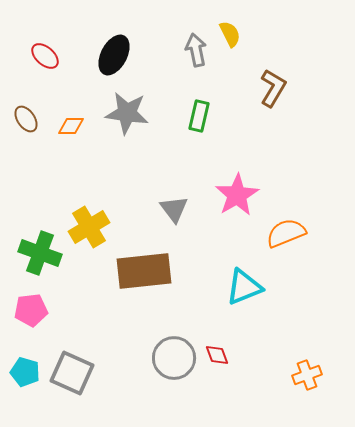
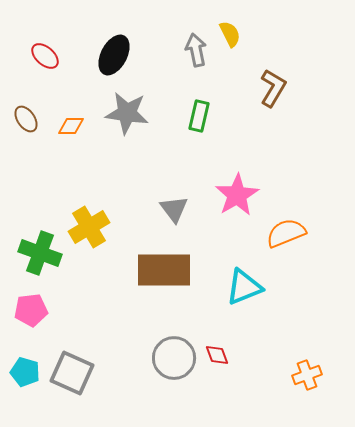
brown rectangle: moved 20 px right, 1 px up; rotated 6 degrees clockwise
